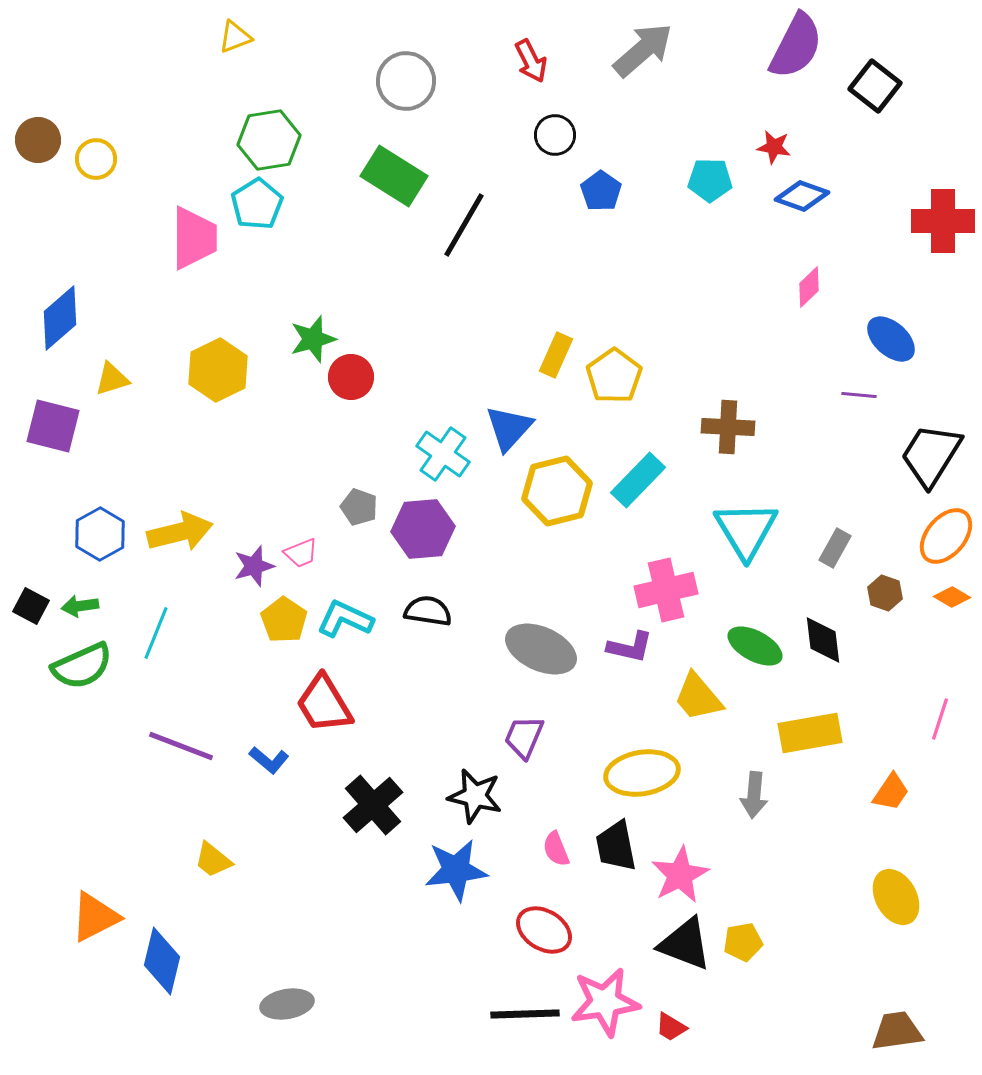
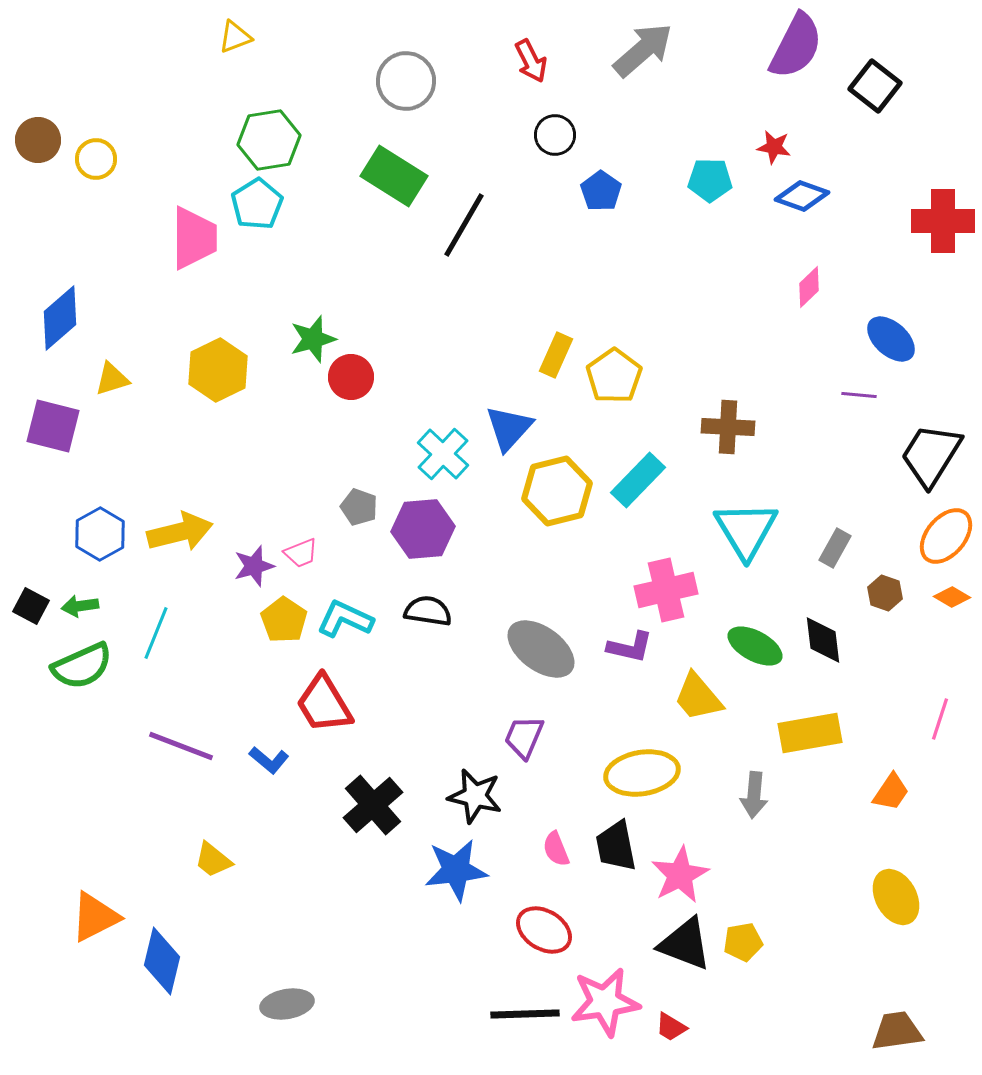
cyan cross at (443, 454): rotated 8 degrees clockwise
gray ellipse at (541, 649): rotated 12 degrees clockwise
